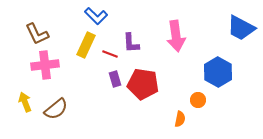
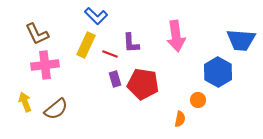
blue trapezoid: moved 12 px down; rotated 24 degrees counterclockwise
